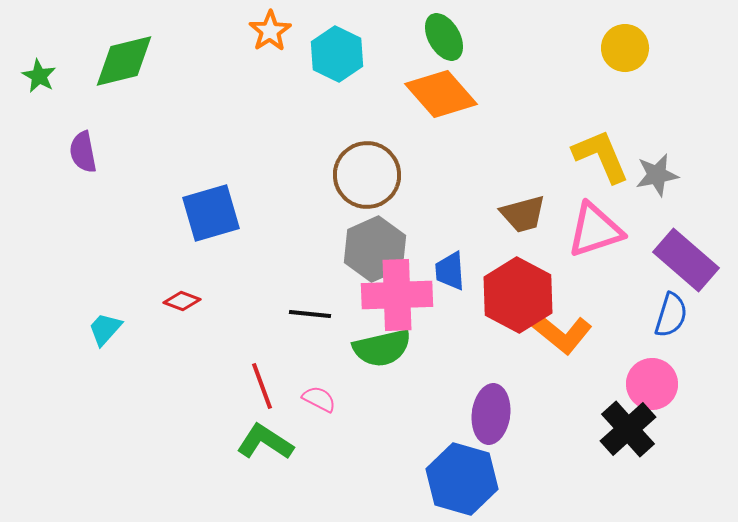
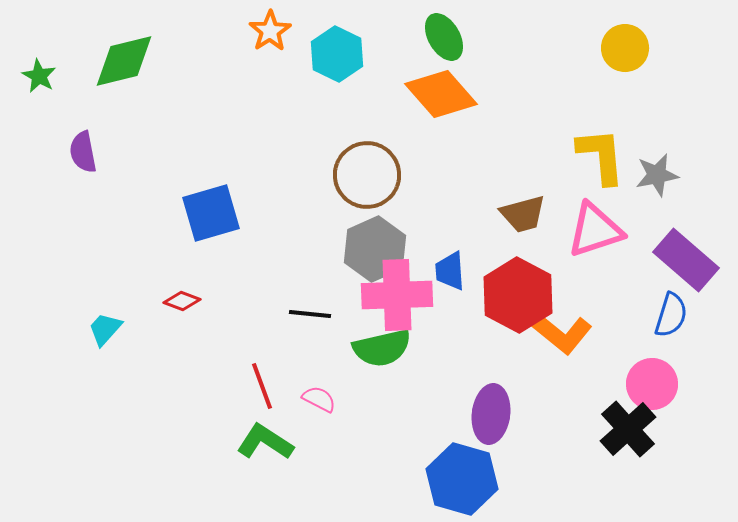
yellow L-shape: rotated 18 degrees clockwise
